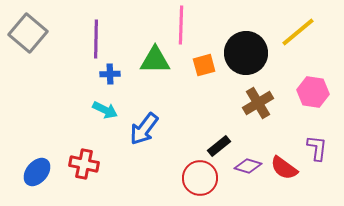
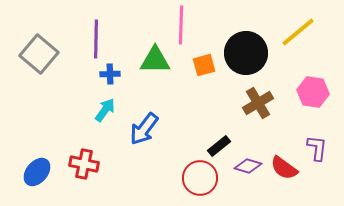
gray square: moved 11 px right, 21 px down
cyan arrow: rotated 80 degrees counterclockwise
